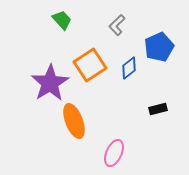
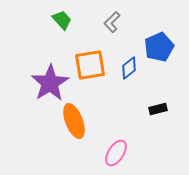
gray L-shape: moved 5 px left, 3 px up
orange square: rotated 24 degrees clockwise
pink ellipse: moved 2 px right; rotated 8 degrees clockwise
